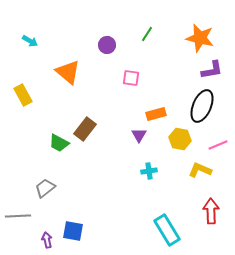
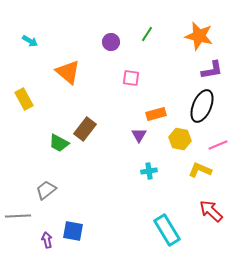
orange star: moved 1 px left, 2 px up
purple circle: moved 4 px right, 3 px up
yellow rectangle: moved 1 px right, 4 px down
gray trapezoid: moved 1 px right, 2 px down
red arrow: rotated 45 degrees counterclockwise
